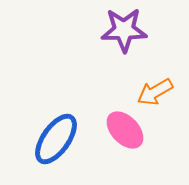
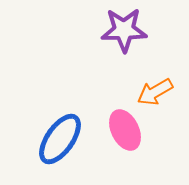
pink ellipse: rotated 18 degrees clockwise
blue ellipse: moved 4 px right
